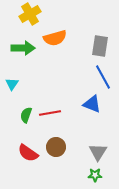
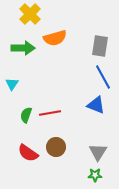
yellow cross: rotated 15 degrees counterclockwise
blue triangle: moved 4 px right, 1 px down
